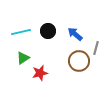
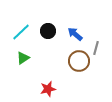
cyan line: rotated 30 degrees counterclockwise
red star: moved 8 px right, 16 px down
